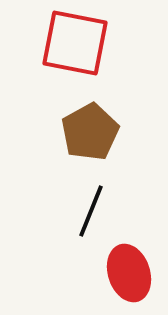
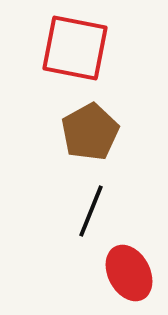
red square: moved 5 px down
red ellipse: rotated 10 degrees counterclockwise
